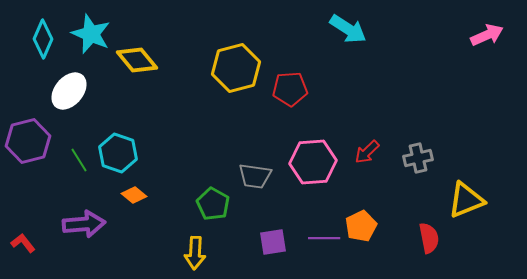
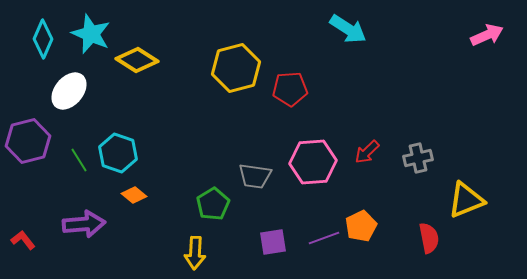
yellow diamond: rotated 18 degrees counterclockwise
green pentagon: rotated 12 degrees clockwise
purple line: rotated 20 degrees counterclockwise
red L-shape: moved 3 px up
